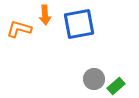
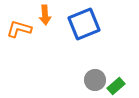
blue square: moved 5 px right; rotated 12 degrees counterclockwise
gray circle: moved 1 px right, 1 px down
